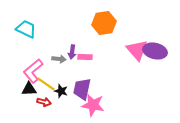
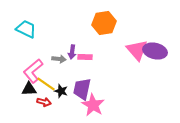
pink star: rotated 20 degrees clockwise
